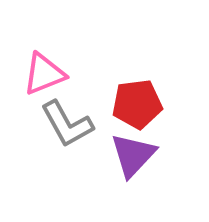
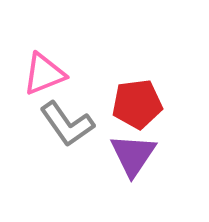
gray L-shape: rotated 6 degrees counterclockwise
purple triangle: rotated 9 degrees counterclockwise
